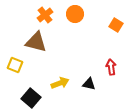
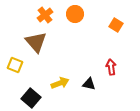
brown triangle: rotated 35 degrees clockwise
